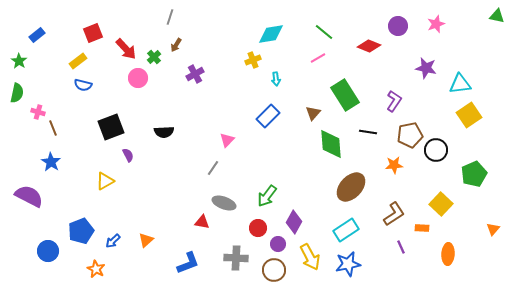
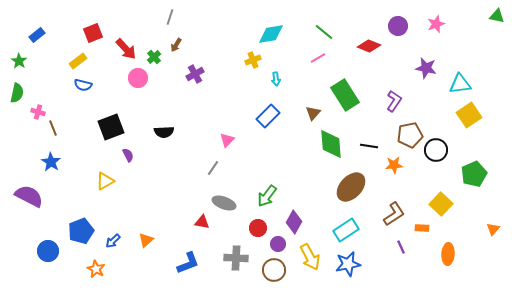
black line at (368, 132): moved 1 px right, 14 px down
